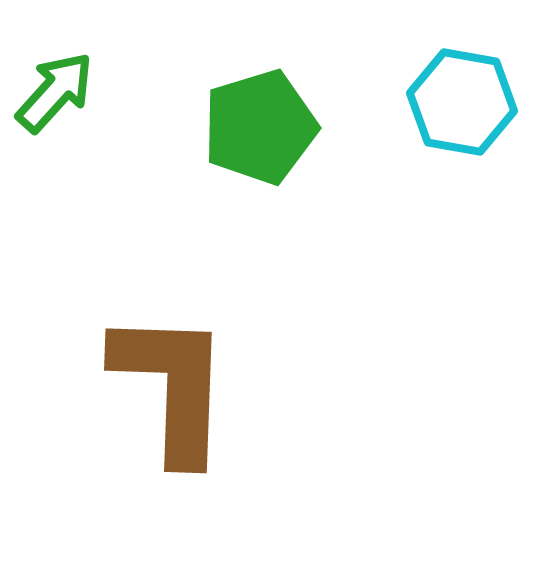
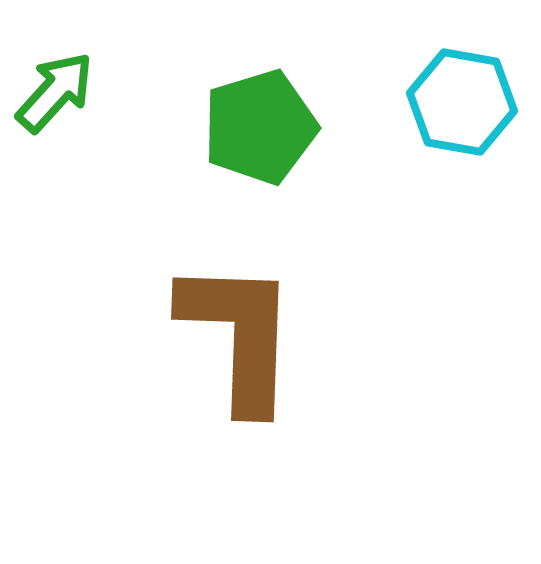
brown L-shape: moved 67 px right, 51 px up
